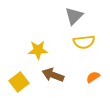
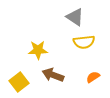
gray triangle: moved 1 px right, 1 px down; rotated 42 degrees counterclockwise
